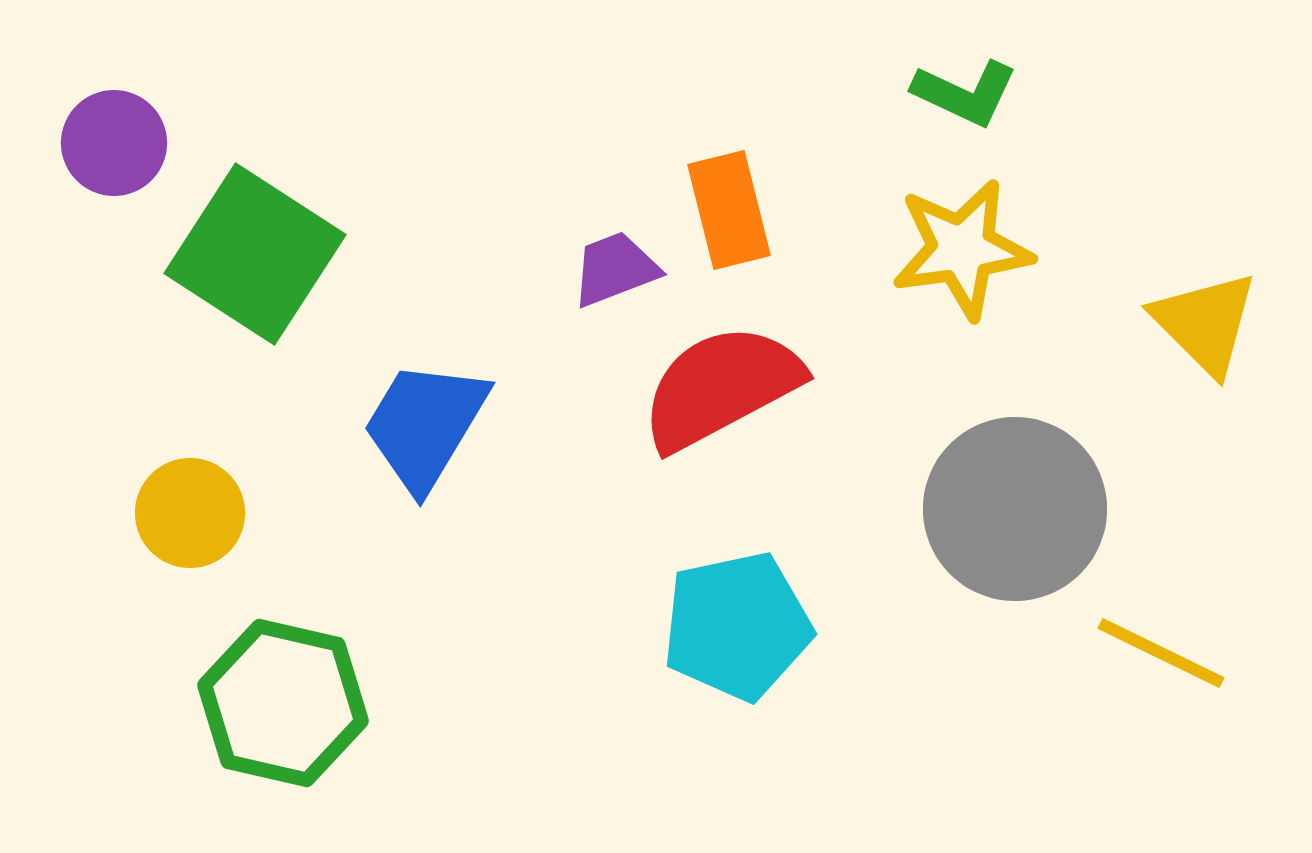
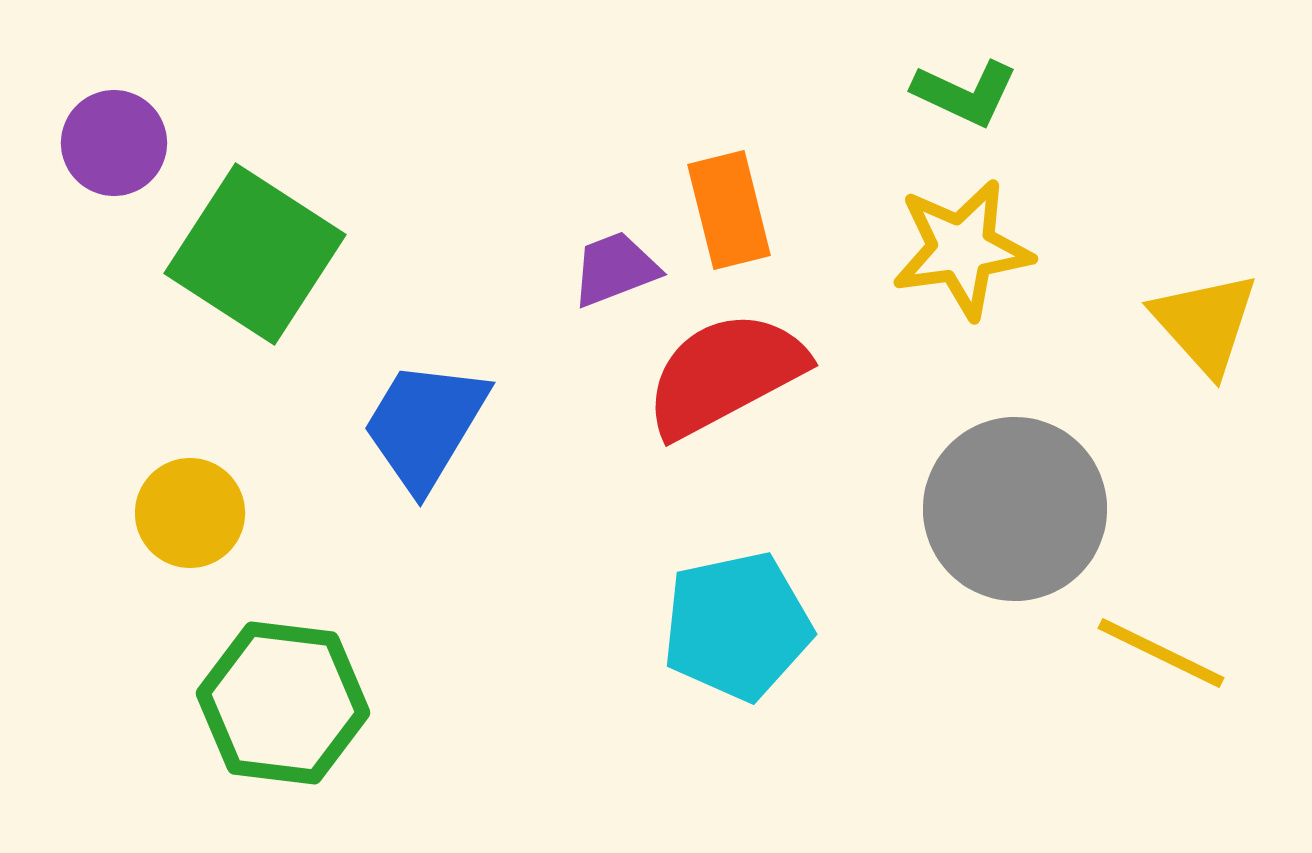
yellow triangle: rotated 3 degrees clockwise
red semicircle: moved 4 px right, 13 px up
green hexagon: rotated 6 degrees counterclockwise
